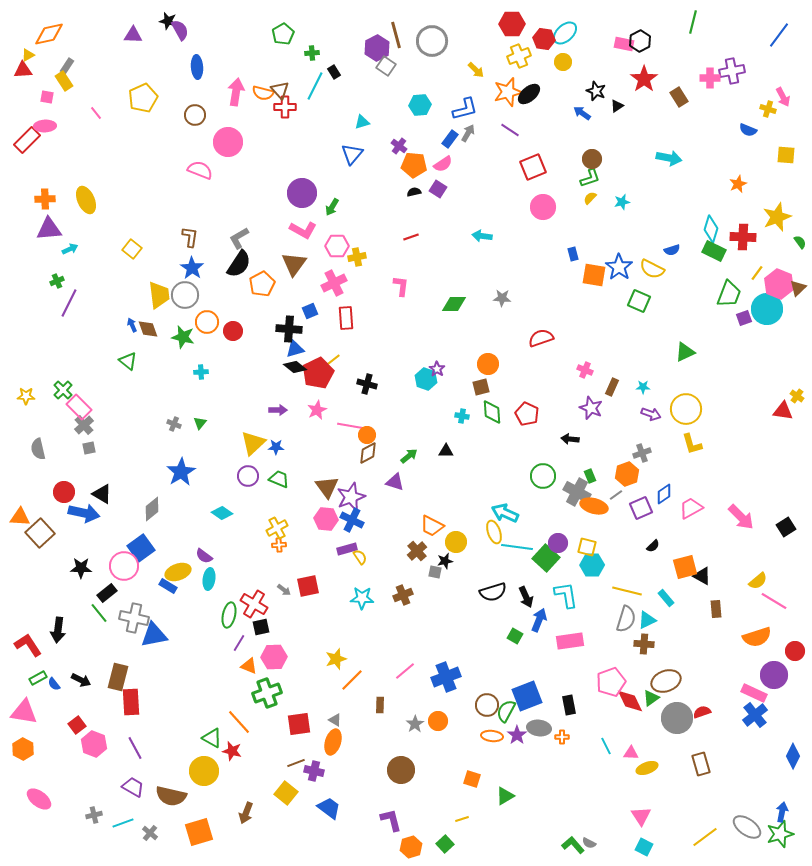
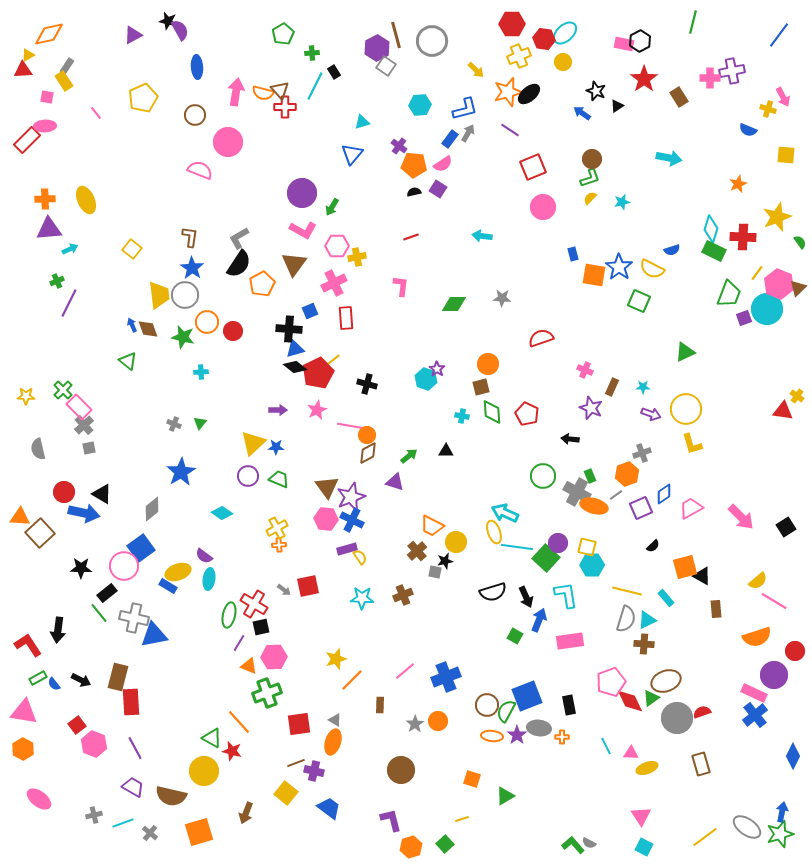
purple triangle at (133, 35): rotated 30 degrees counterclockwise
